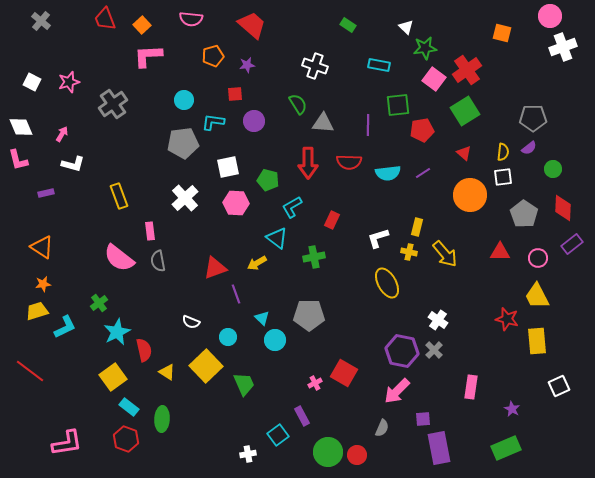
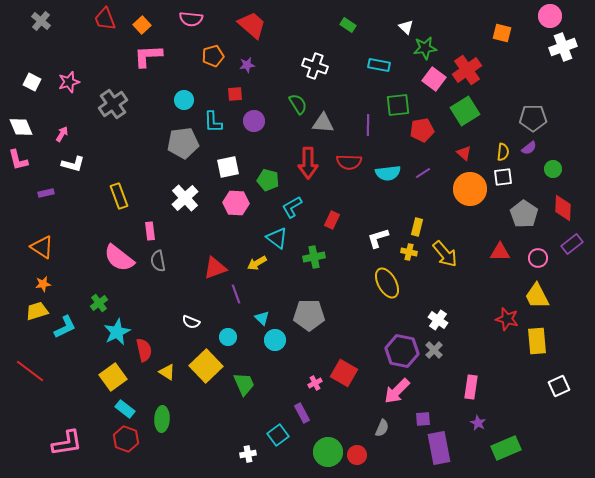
cyan L-shape at (213, 122): rotated 100 degrees counterclockwise
orange circle at (470, 195): moved 6 px up
cyan rectangle at (129, 407): moved 4 px left, 2 px down
purple star at (512, 409): moved 34 px left, 14 px down
purple rectangle at (302, 416): moved 3 px up
